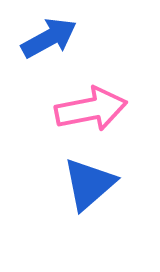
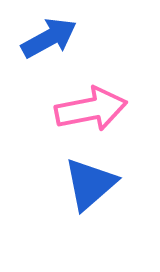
blue triangle: moved 1 px right
